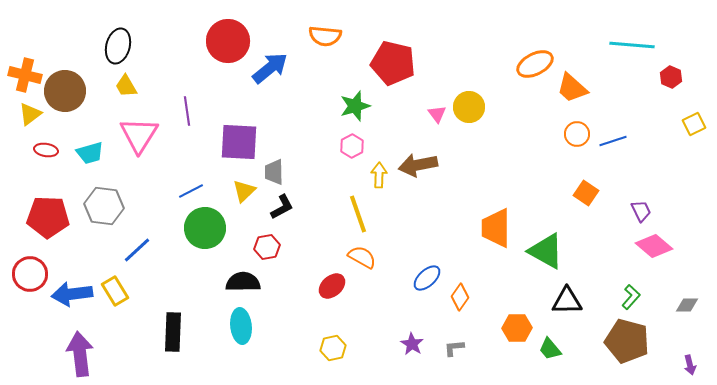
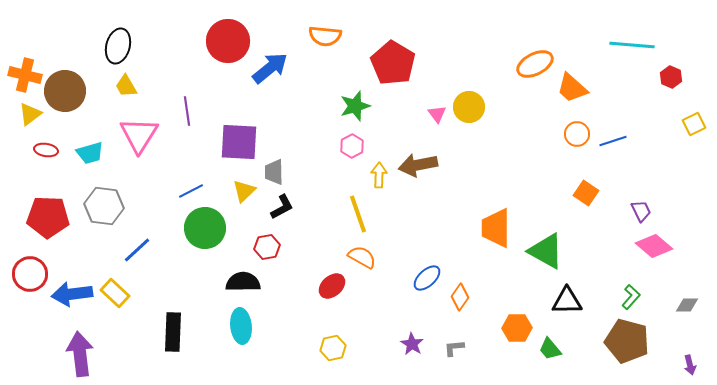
red pentagon at (393, 63): rotated 18 degrees clockwise
yellow rectangle at (115, 291): moved 2 px down; rotated 16 degrees counterclockwise
